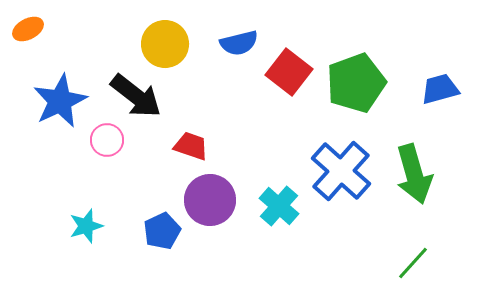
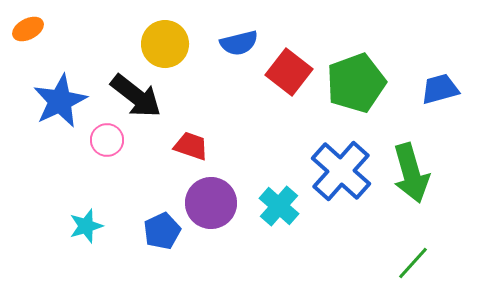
green arrow: moved 3 px left, 1 px up
purple circle: moved 1 px right, 3 px down
